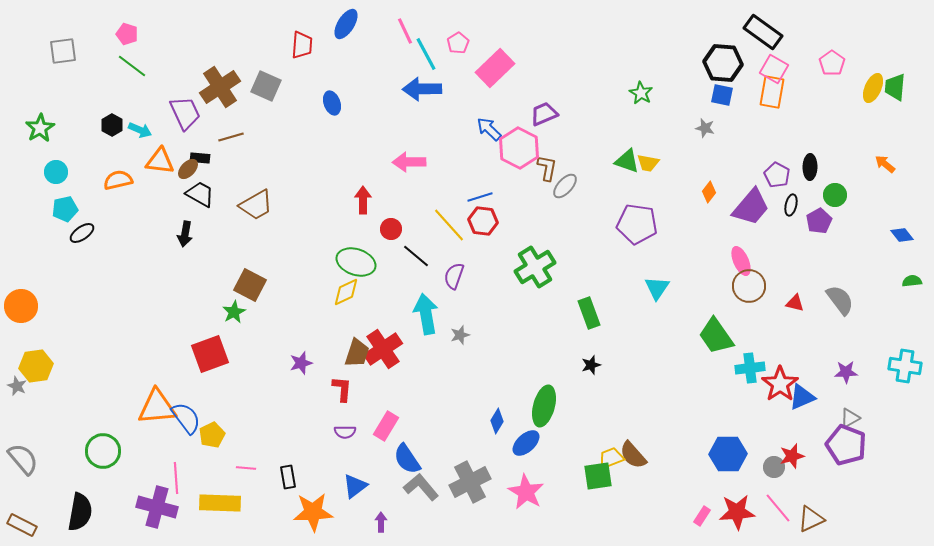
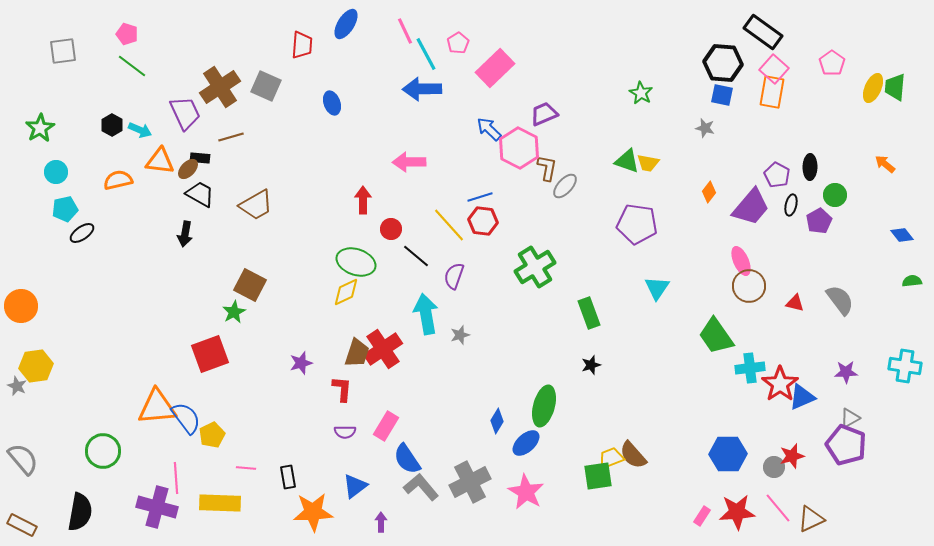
pink square at (774, 69): rotated 12 degrees clockwise
